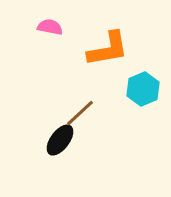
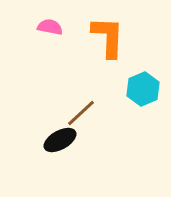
orange L-shape: moved 12 px up; rotated 78 degrees counterclockwise
brown line: moved 1 px right
black ellipse: rotated 24 degrees clockwise
